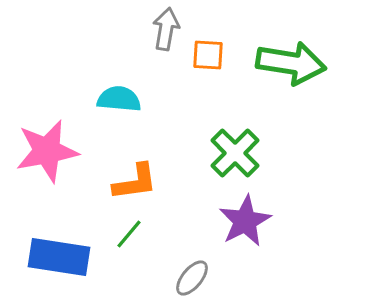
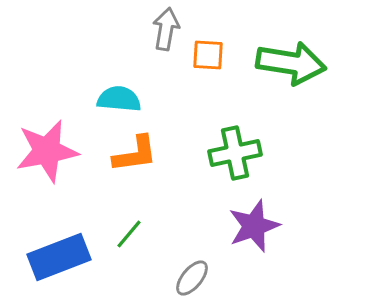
green cross: rotated 33 degrees clockwise
orange L-shape: moved 28 px up
purple star: moved 9 px right, 5 px down; rotated 8 degrees clockwise
blue rectangle: rotated 30 degrees counterclockwise
